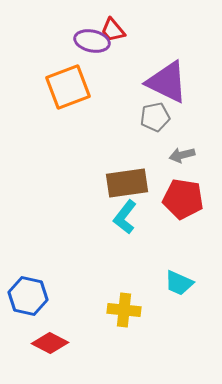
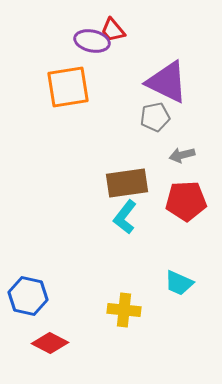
orange square: rotated 12 degrees clockwise
red pentagon: moved 3 px right, 2 px down; rotated 12 degrees counterclockwise
